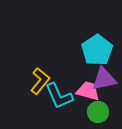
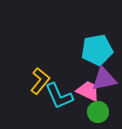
cyan pentagon: rotated 24 degrees clockwise
pink trapezoid: rotated 10 degrees clockwise
